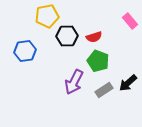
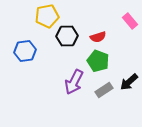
red semicircle: moved 4 px right
black arrow: moved 1 px right, 1 px up
